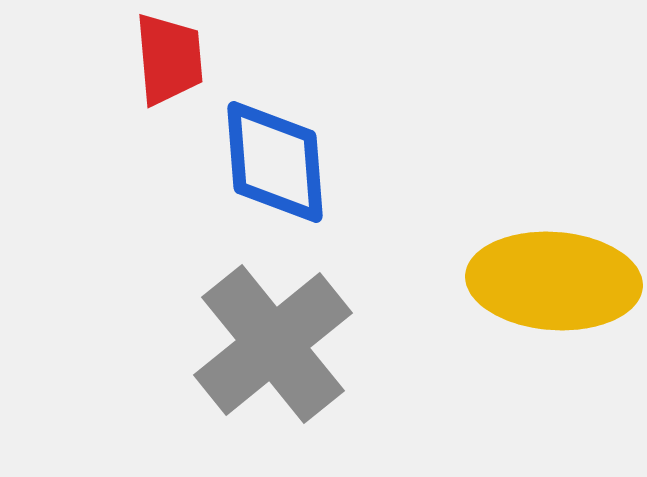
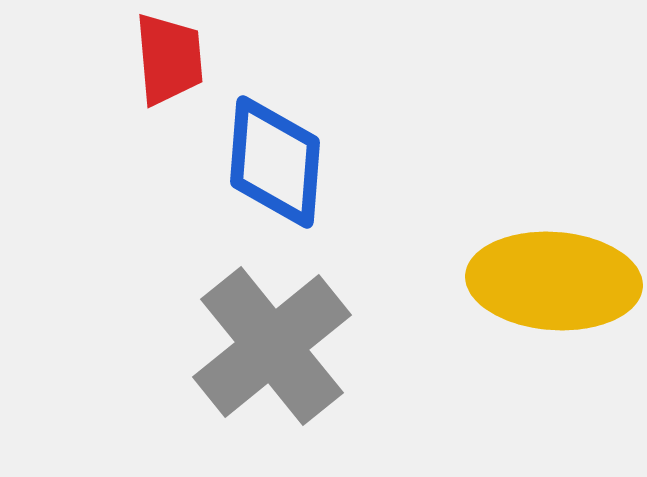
blue diamond: rotated 9 degrees clockwise
gray cross: moved 1 px left, 2 px down
